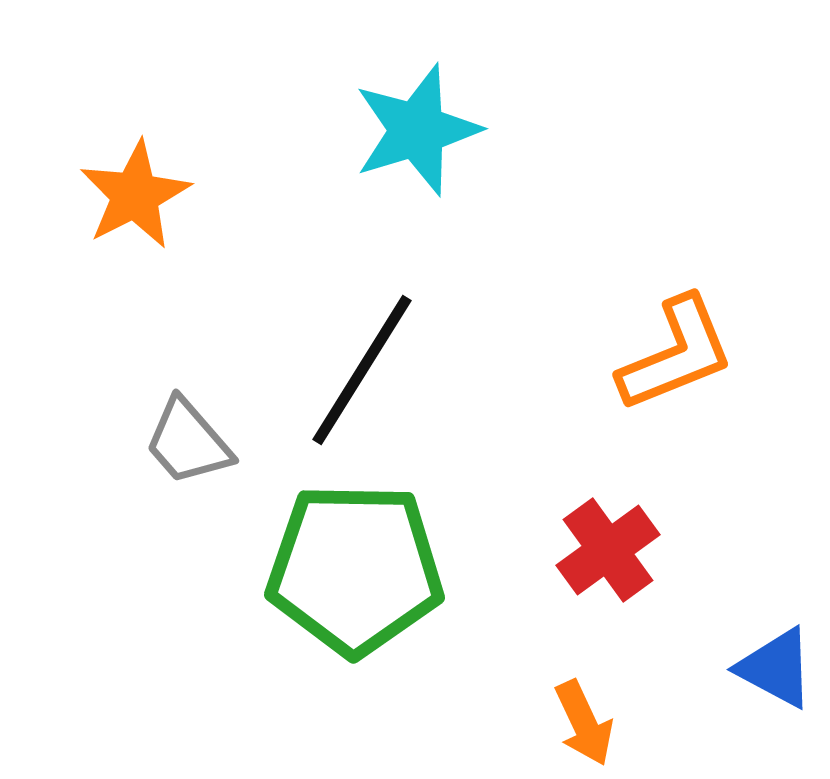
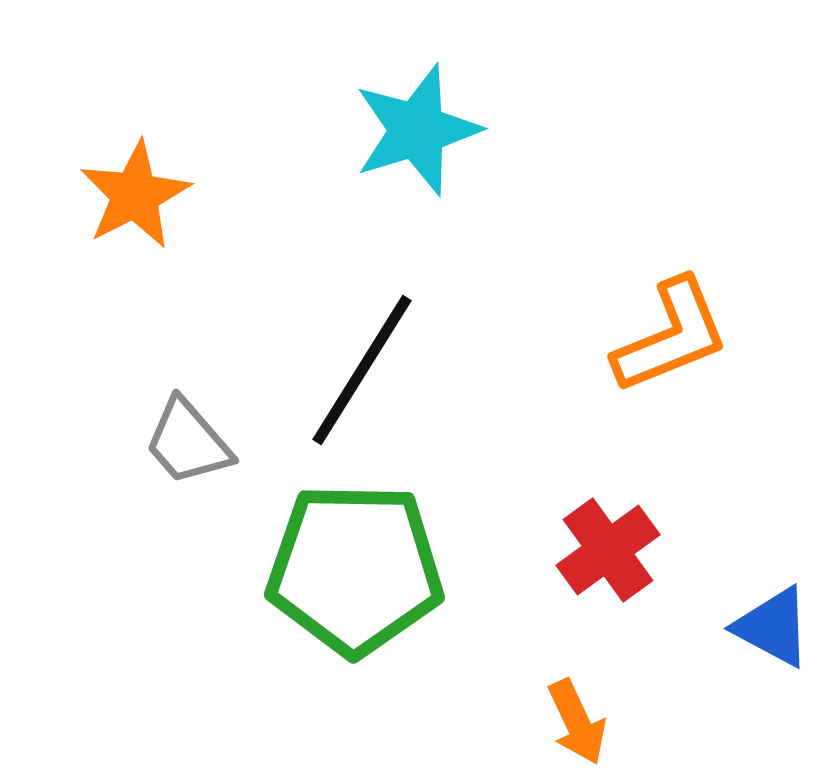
orange L-shape: moved 5 px left, 18 px up
blue triangle: moved 3 px left, 41 px up
orange arrow: moved 7 px left, 1 px up
